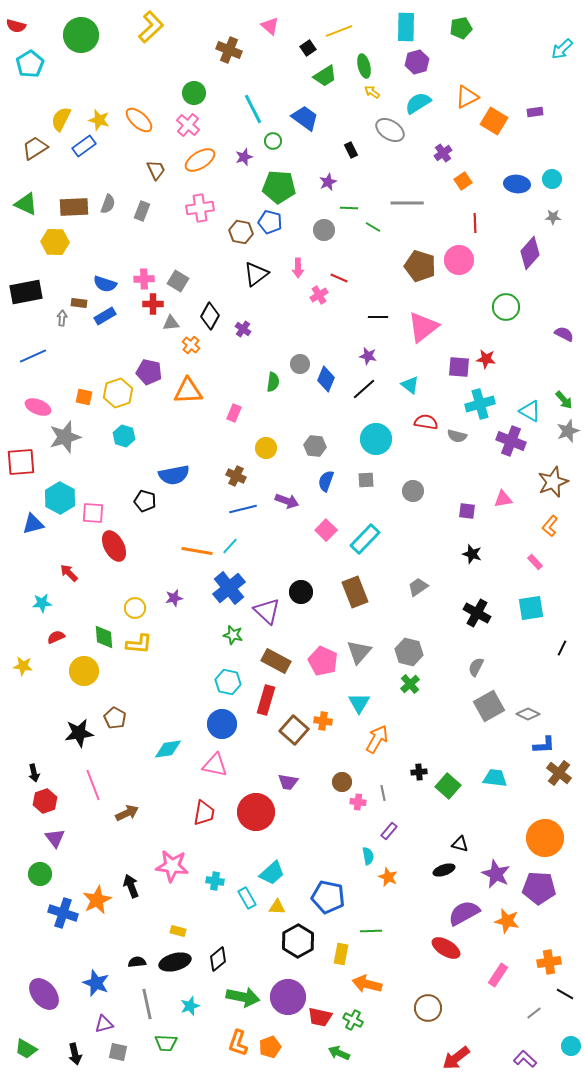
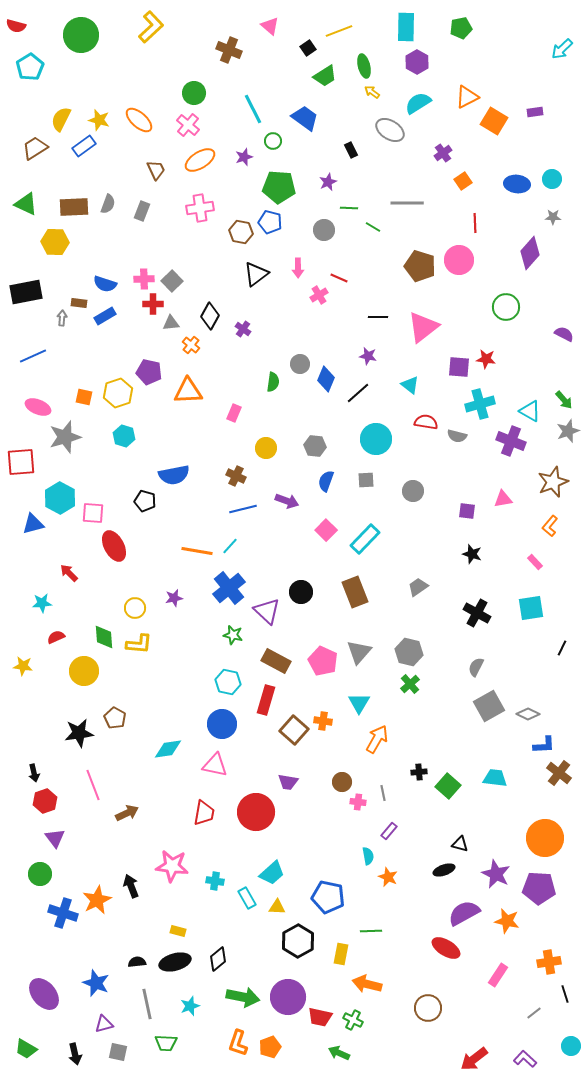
purple hexagon at (417, 62): rotated 15 degrees counterclockwise
cyan pentagon at (30, 64): moved 3 px down
gray square at (178, 281): moved 6 px left; rotated 15 degrees clockwise
black line at (364, 389): moved 6 px left, 4 px down
black line at (565, 994): rotated 42 degrees clockwise
red arrow at (456, 1058): moved 18 px right, 1 px down
